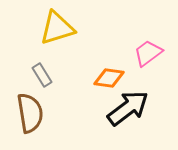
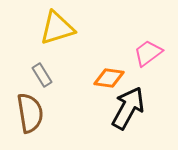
black arrow: rotated 24 degrees counterclockwise
